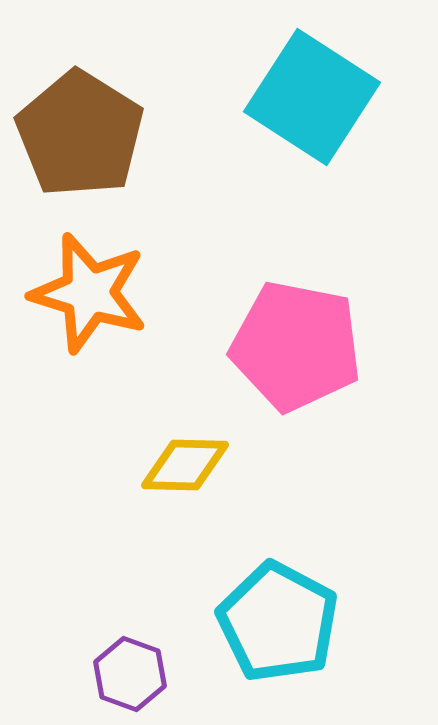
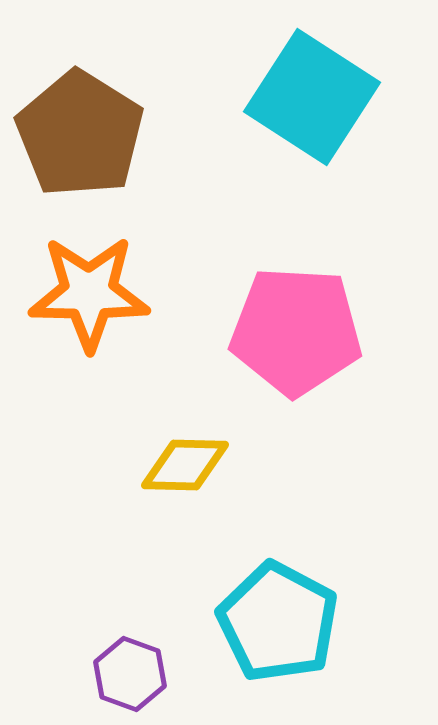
orange star: rotated 16 degrees counterclockwise
pink pentagon: moved 15 px up; rotated 8 degrees counterclockwise
